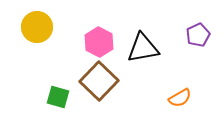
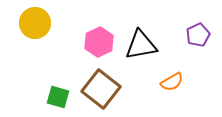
yellow circle: moved 2 px left, 4 px up
pink hexagon: rotated 8 degrees clockwise
black triangle: moved 2 px left, 3 px up
brown square: moved 2 px right, 8 px down; rotated 6 degrees counterclockwise
orange semicircle: moved 8 px left, 16 px up
